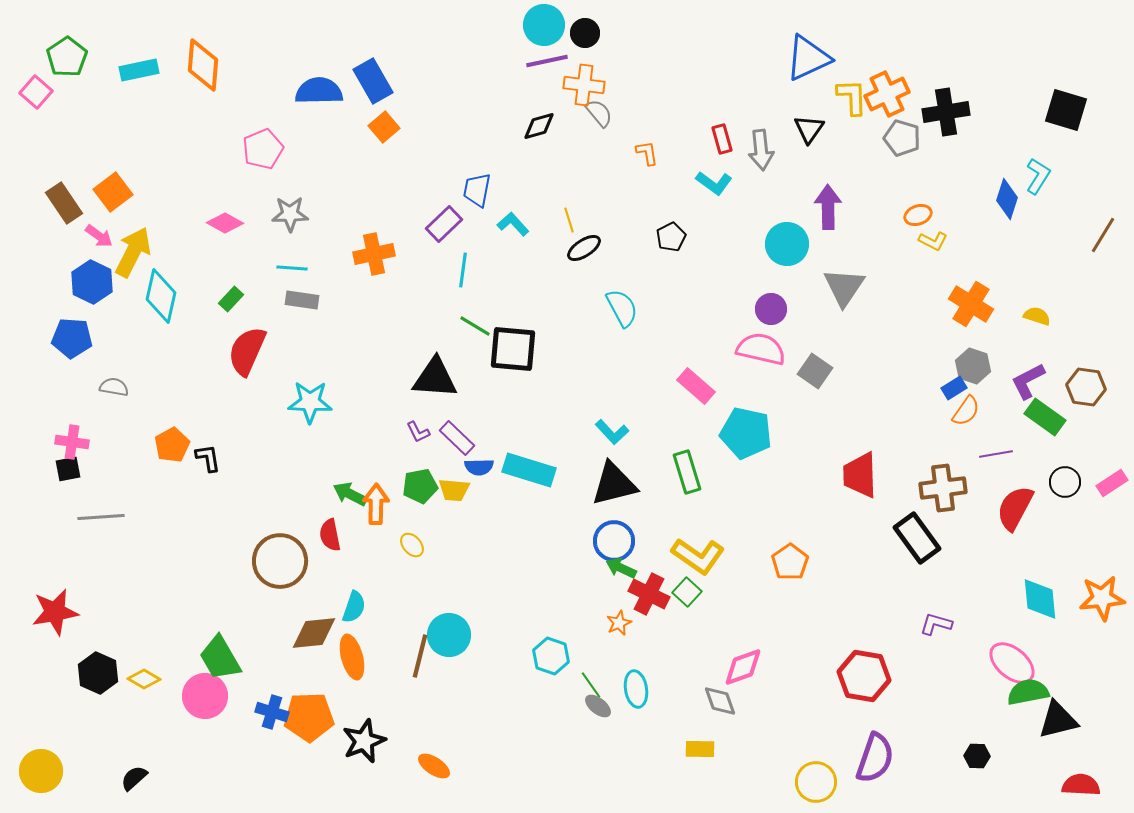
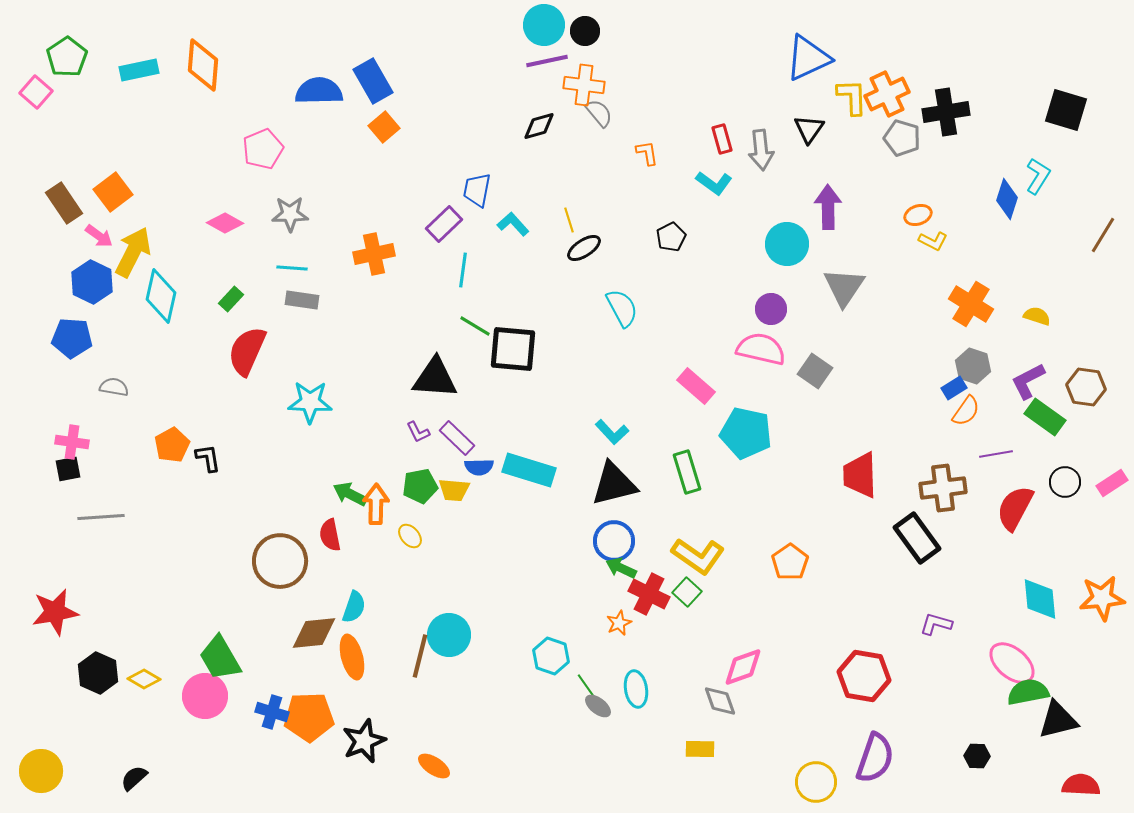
black circle at (585, 33): moved 2 px up
yellow ellipse at (412, 545): moved 2 px left, 9 px up
green line at (591, 685): moved 4 px left, 2 px down
